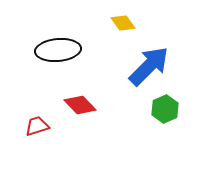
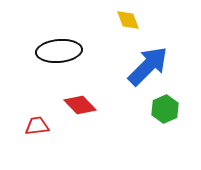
yellow diamond: moved 5 px right, 3 px up; rotated 15 degrees clockwise
black ellipse: moved 1 px right, 1 px down
blue arrow: moved 1 px left
red trapezoid: rotated 10 degrees clockwise
